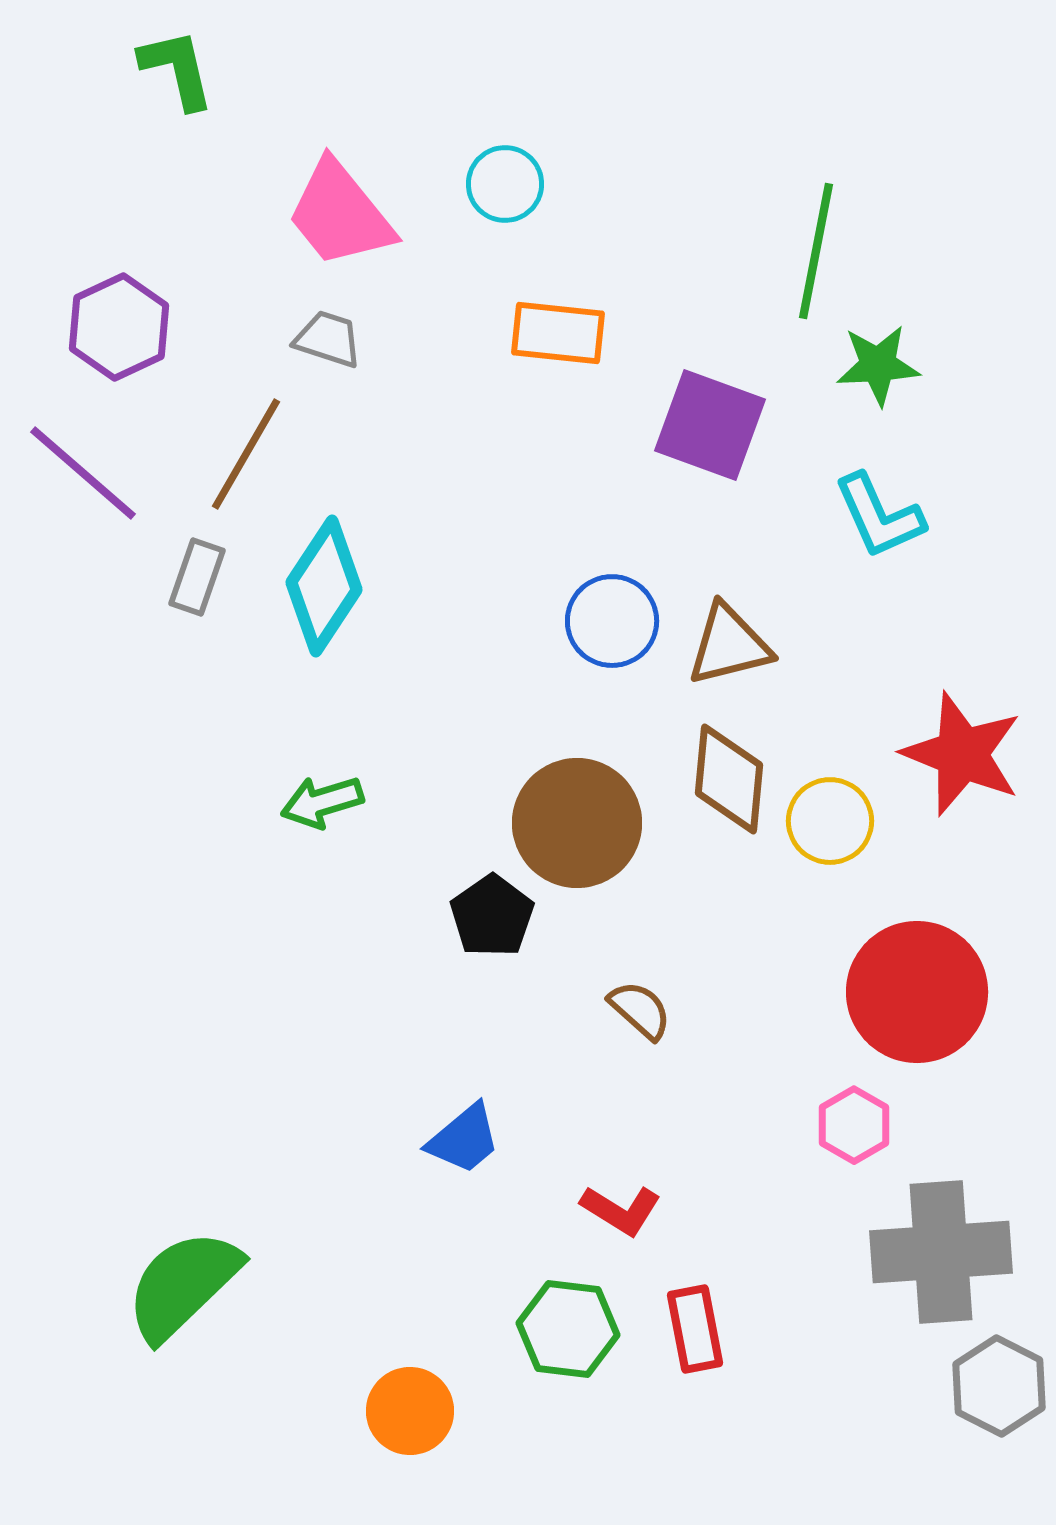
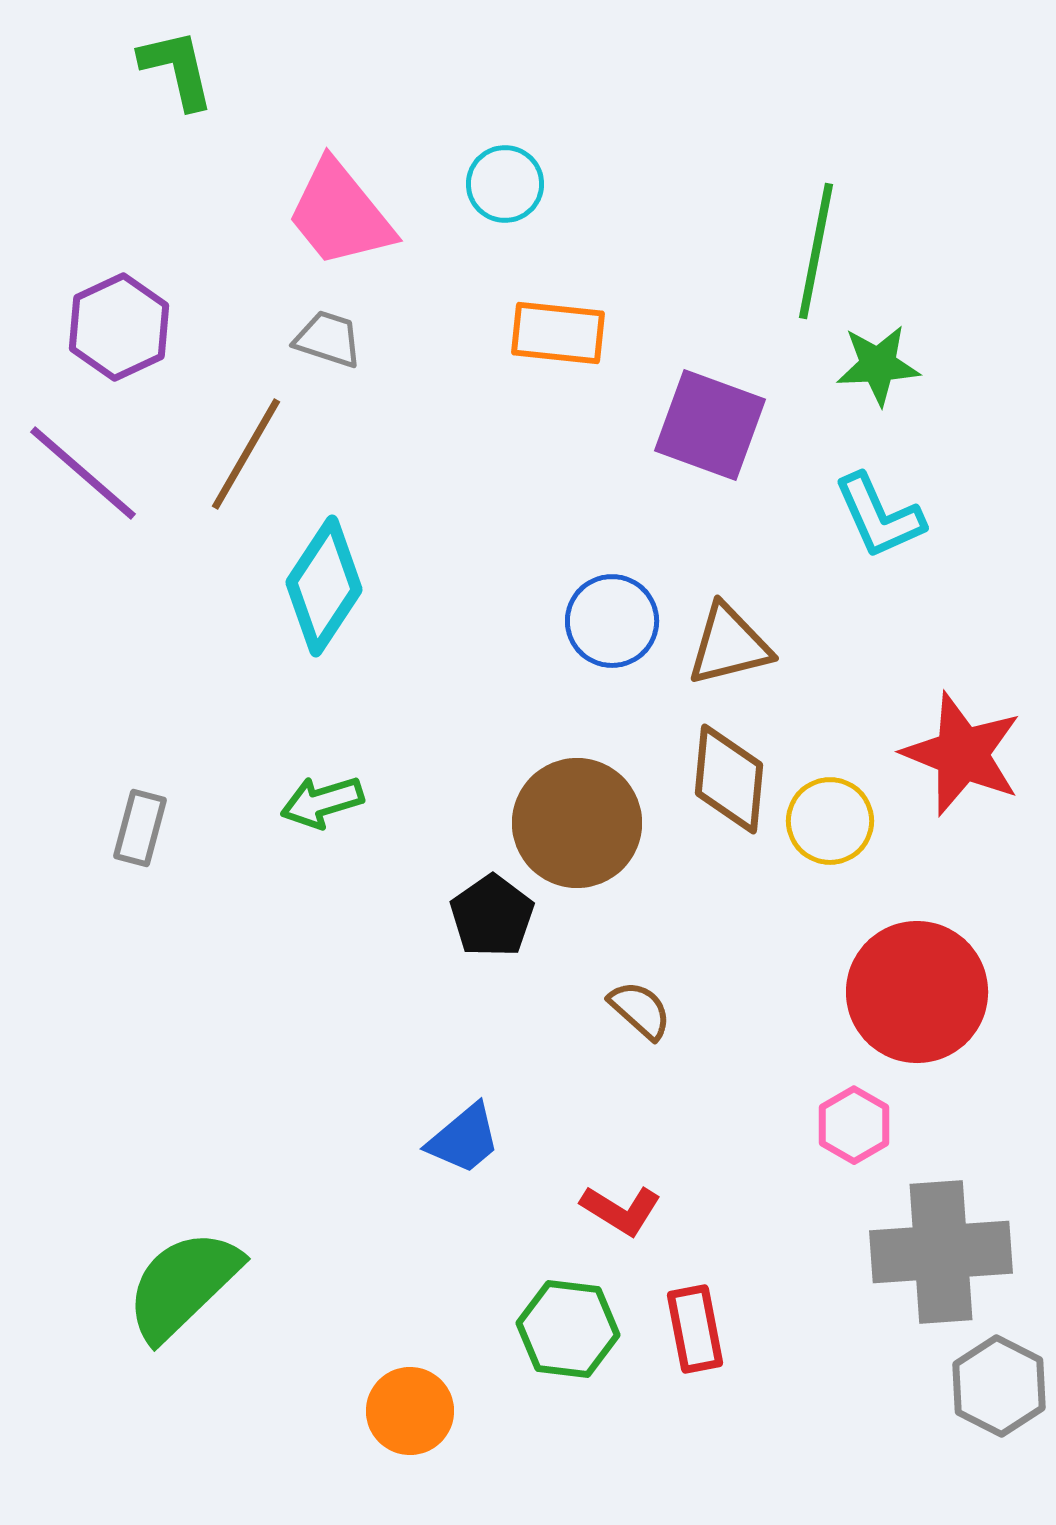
gray rectangle: moved 57 px left, 251 px down; rotated 4 degrees counterclockwise
